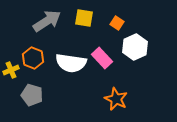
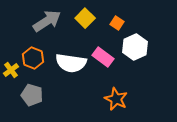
yellow square: moved 1 px right; rotated 36 degrees clockwise
pink rectangle: moved 1 px right, 1 px up; rotated 10 degrees counterclockwise
yellow cross: rotated 14 degrees counterclockwise
